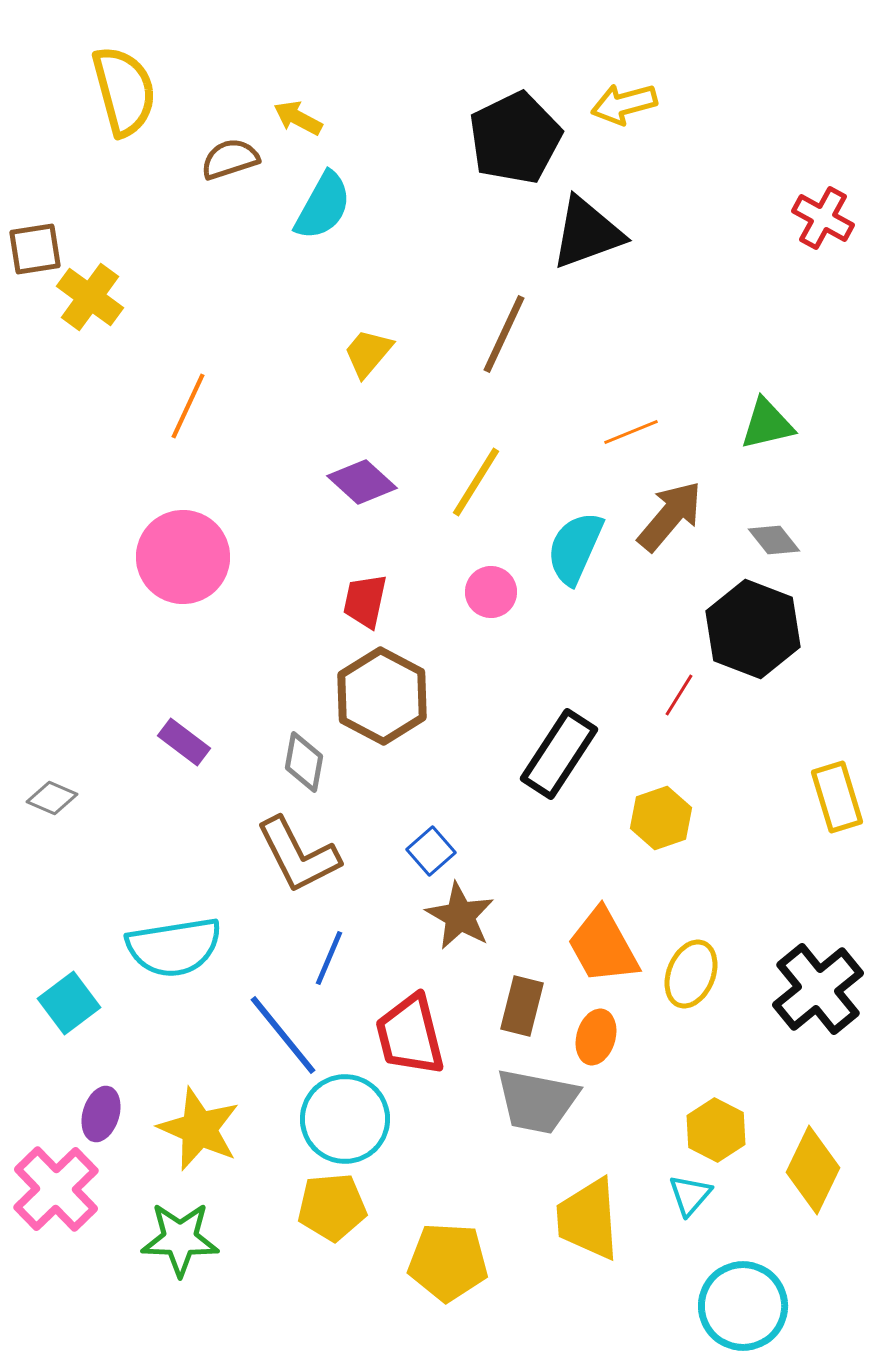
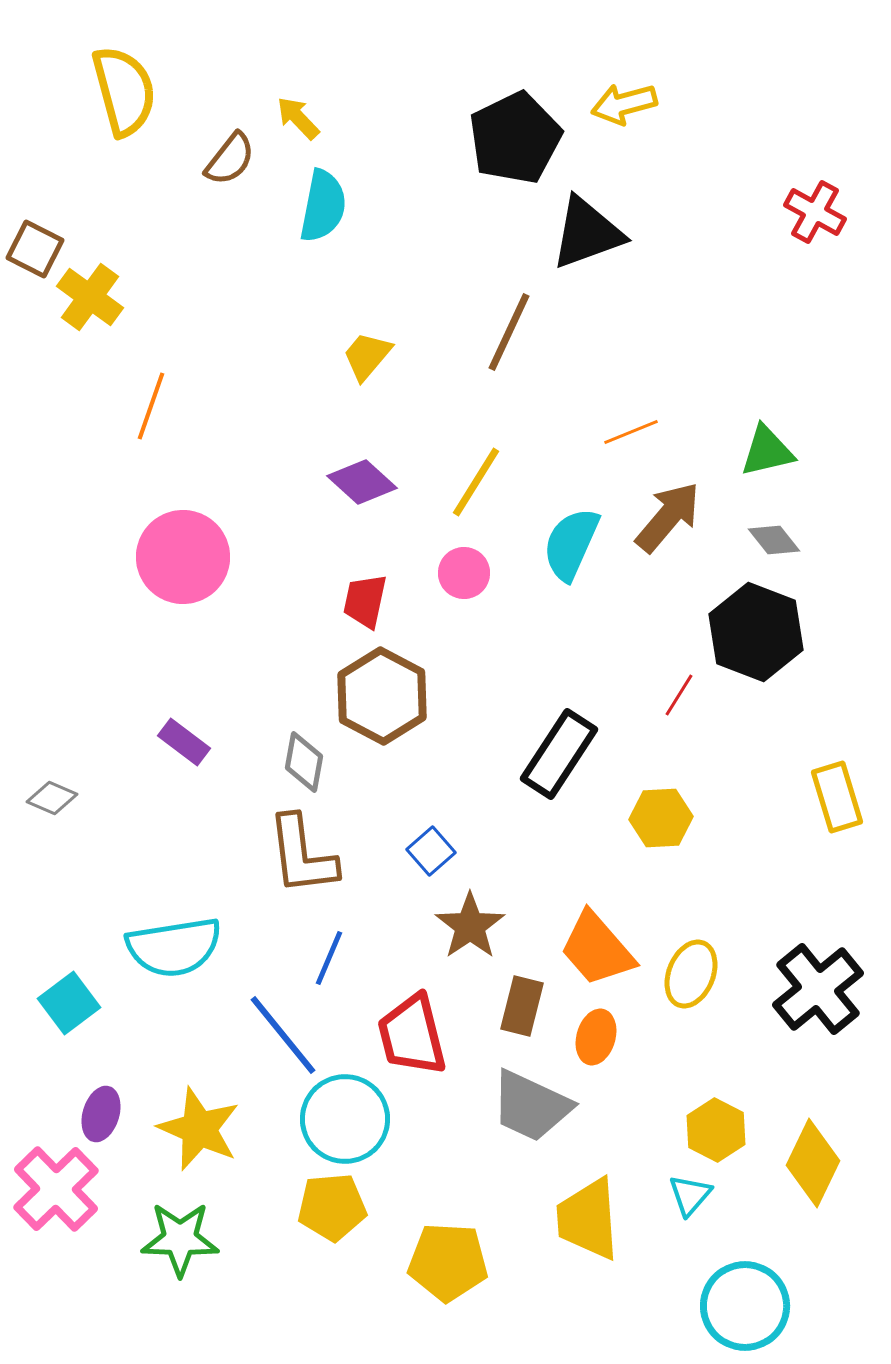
yellow arrow at (298, 118): rotated 18 degrees clockwise
brown semicircle at (230, 159): rotated 146 degrees clockwise
cyan semicircle at (323, 206): rotated 18 degrees counterclockwise
red cross at (823, 218): moved 8 px left, 6 px up
brown square at (35, 249): rotated 36 degrees clockwise
brown line at (504, 334): moved 5 px right, 2 px up
yellow trapezoid at (368, 353): moved 1 px left, 3 px down
orange line at (188, 406): moved 37 px left; rotated 6 degrees counterclockwise
green triangle at (767, 424): moved 27 px down
brown arrow at (670, 516): moved 2 px left, 1 px down
cyan semicircle at (575, 548): moved 4 px left, 4 px up
pink circle at (491, 592): moved 27 px left, 19 px up
black hexagon at (753, 629): moved 3 px right, 3 px down
yellow hexagon at (661, 818): rotated 16 degrees clockwise
brown L-shape at (298, 855): moved 4 px right; rotated 20 degrees clockwise
brown star at (460, 916): moved 10 px right, 10 px down; rotated 8 degrees clockwise
orange trapezoid at (603, 946): moved 6 px left, 3 px down; rotated 12 degrees counterclockwise
red trapezoid at (410, 1035): moved 2 px right
gray trapezoid at (537, 1101): moved 6 px left, 5 px down; rotated 14 degrees clockwise
yellow diamond at (813, 1170): moved 7 px up
cyan circle at (743, 1306): moved 2 px right
